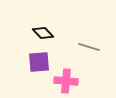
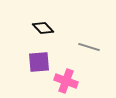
black diamond: moved 5 px up
pink cross: rotated 15 degrees clockwise
